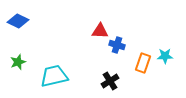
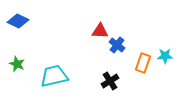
blue cross: rotated 21 degrees clockwise
green star: moved 1 px left, 2 px down; rotated 28 degrees counterclockwise
